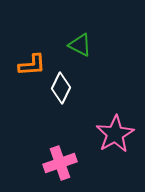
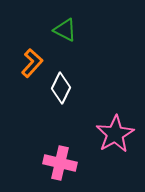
green triangle: moved 15 px left, 15 px up
orange L-shape: moved 2 px up; rotated 44 degrees counterclockwise
pink cross: rotated 32 degrees clockwise
